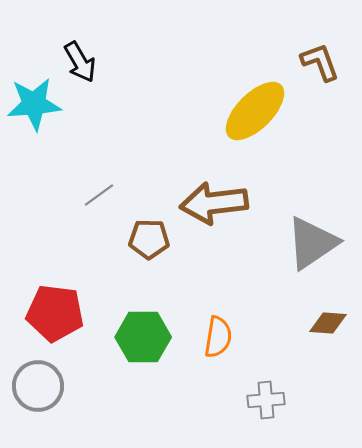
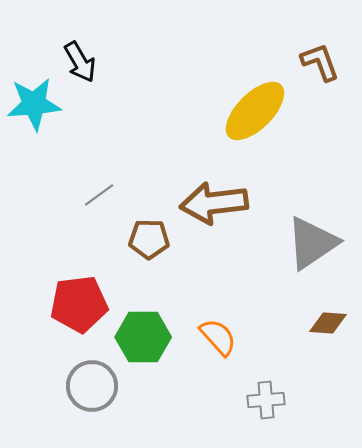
red pentagon: moved 24 px right, 9 px up; rotated 14 degrees counterclockwise
orange semicircle: rotated 51 degrees counterclockwise
gray circle: moved 54 px right
